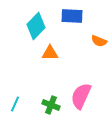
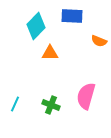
pink semicircle: moved 5 px right; rotated 8 degrees counterclockwise
